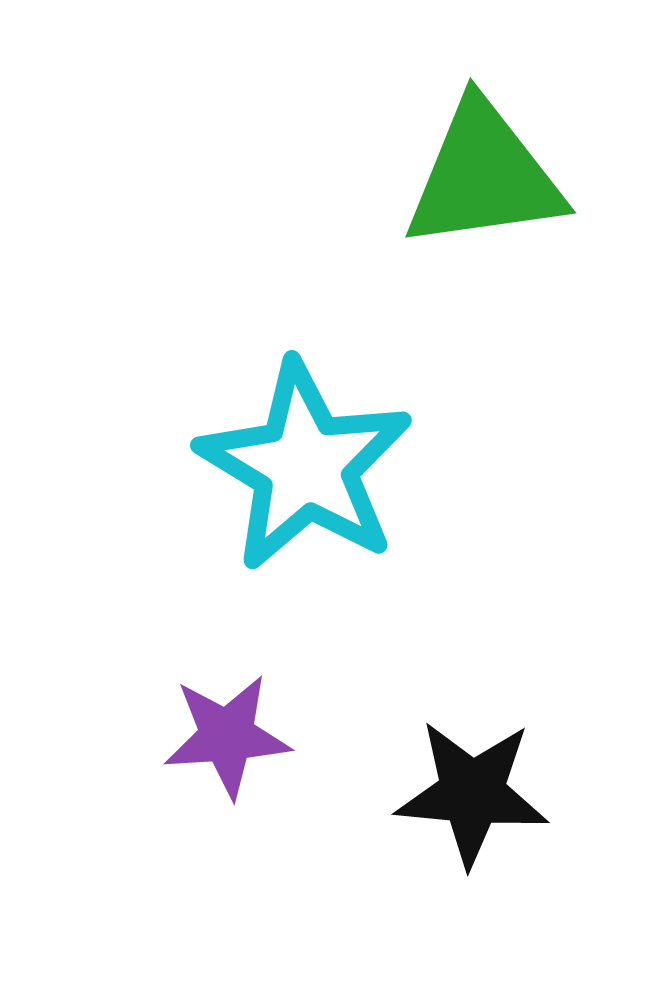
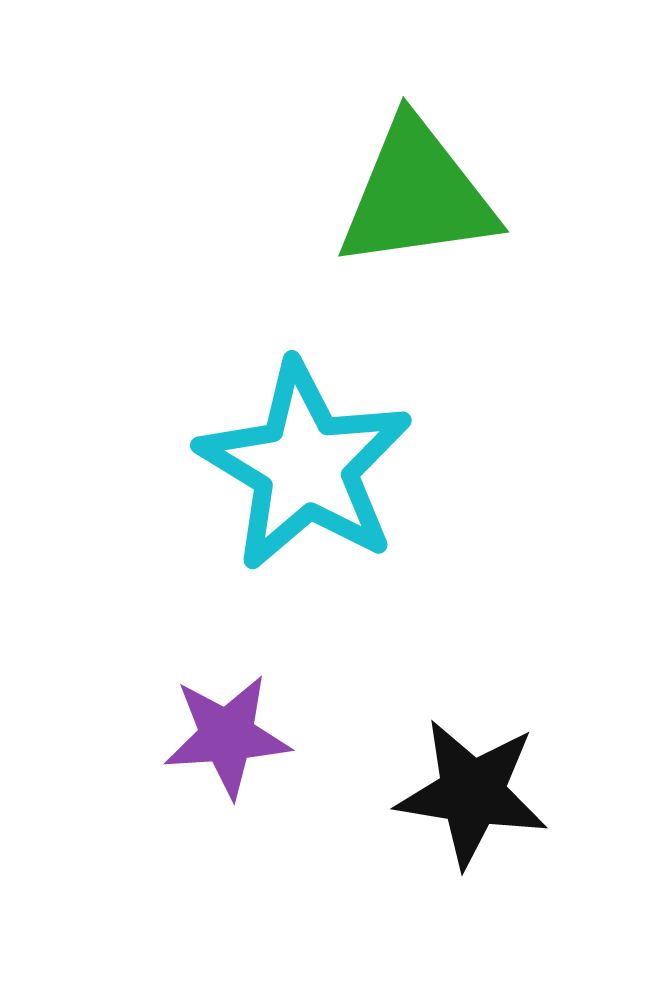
green triangle: moved 67 px left, 19 px down
black star: rotated 4 degrees clockwise
